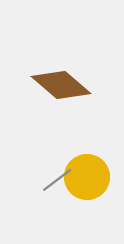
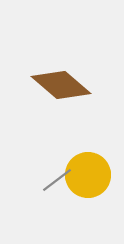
yellow circle: moved 1 px right, 2 px up
